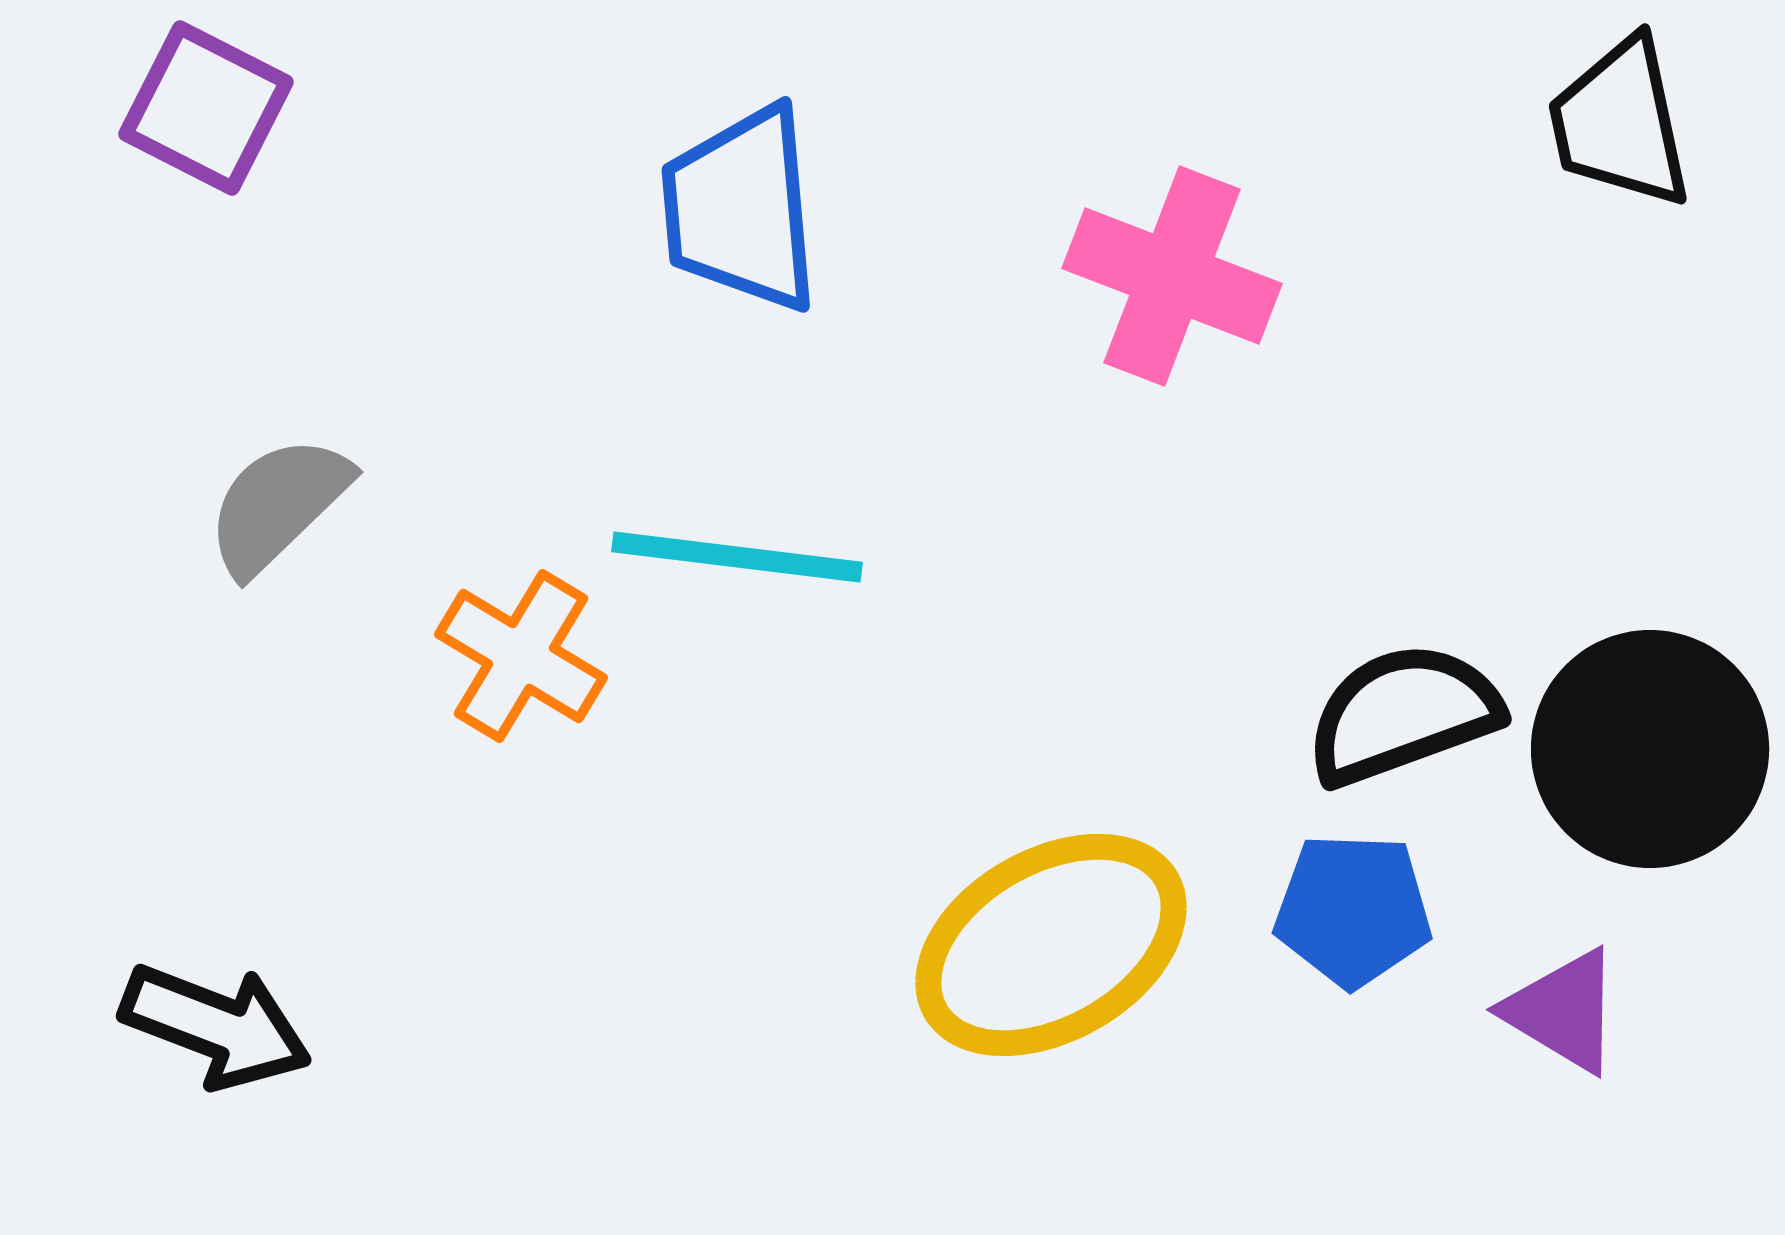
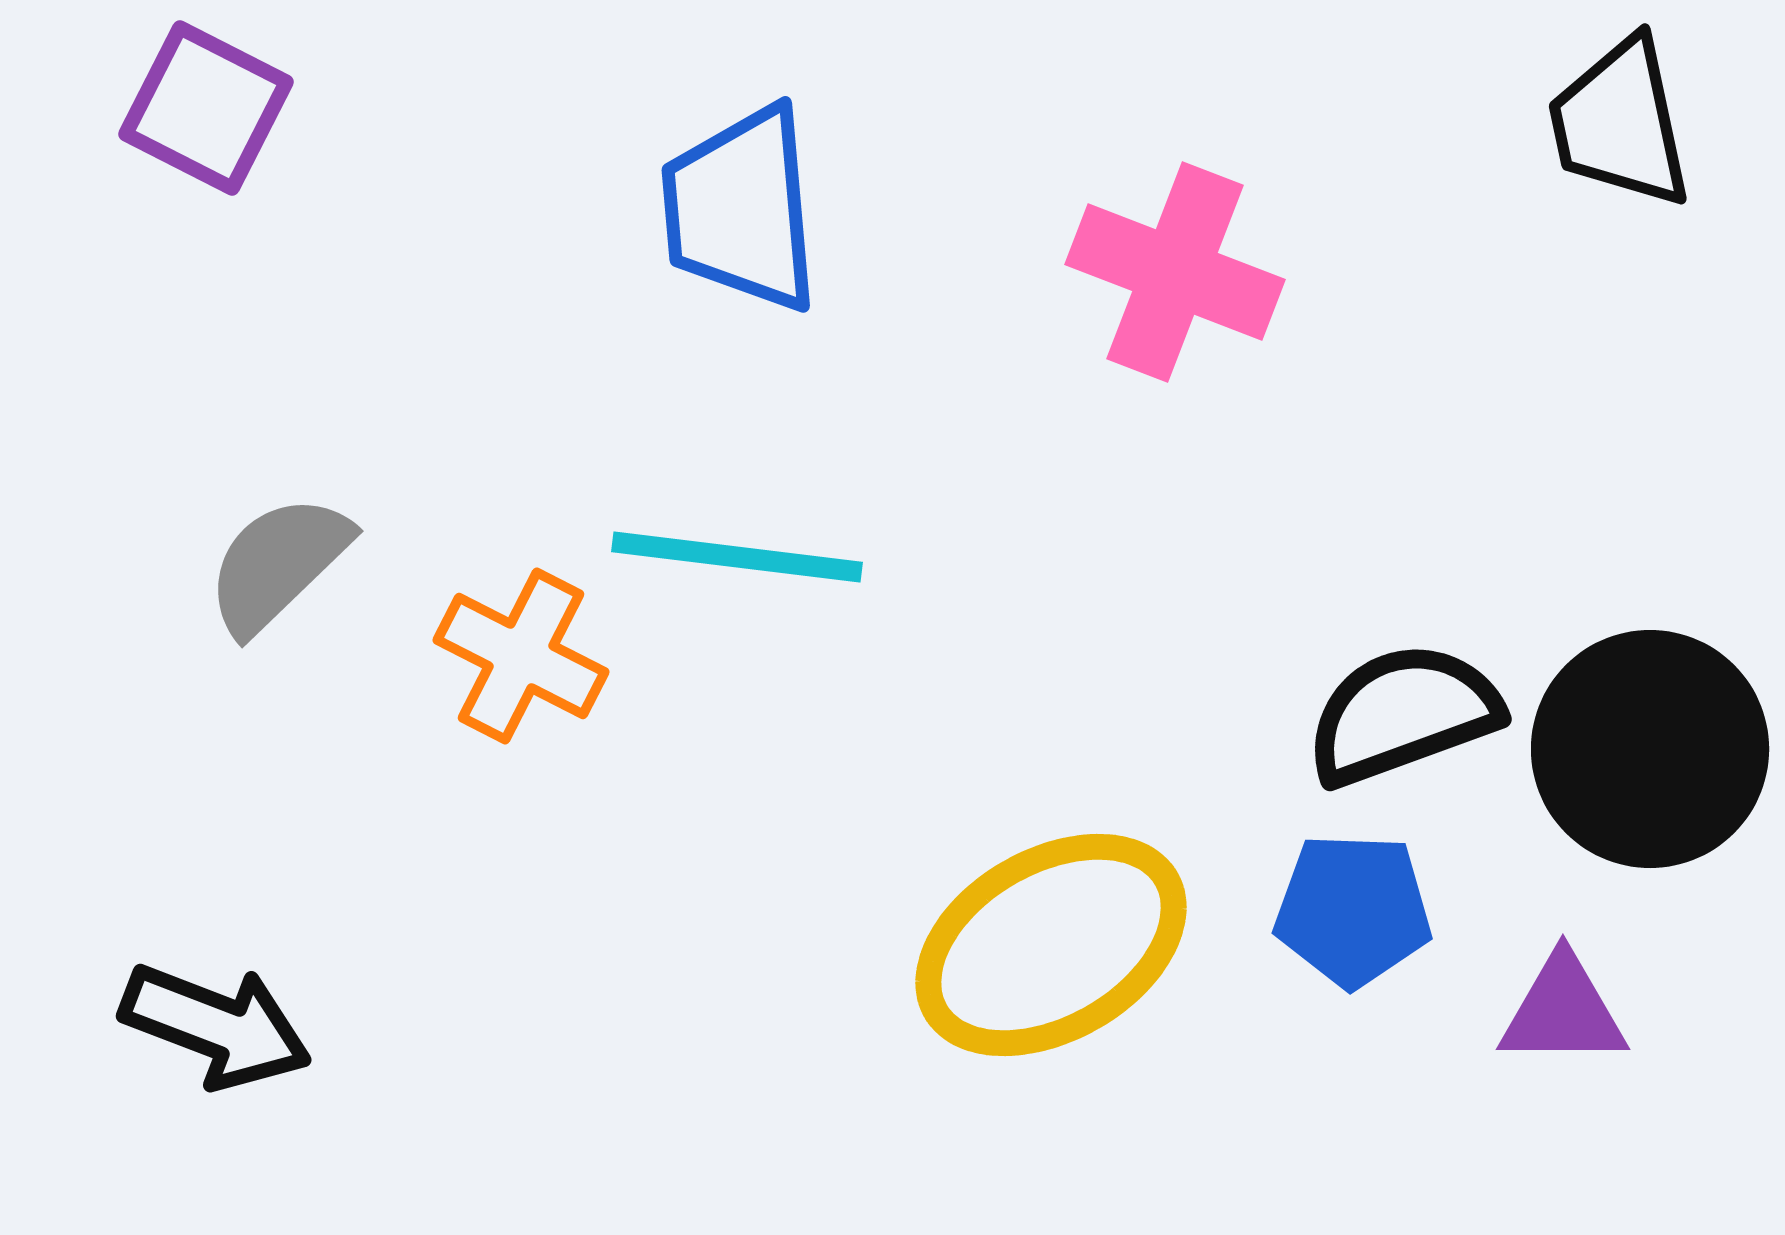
pink cross: moved 3 px right, 4 px up
gray semicircle: moved 59 px down
orange cross: rotated 4 degrees counterclockwise
purple triangle: rotated 31 degrees counterclockwise
